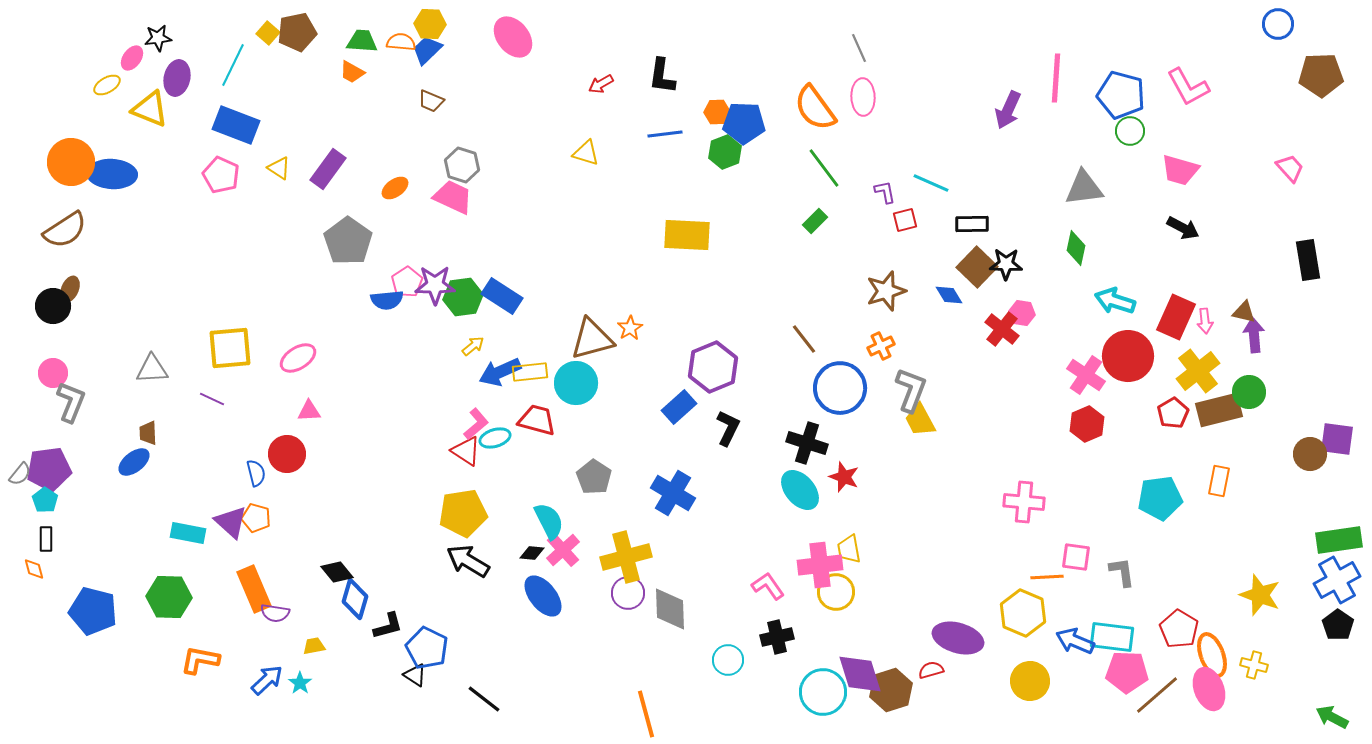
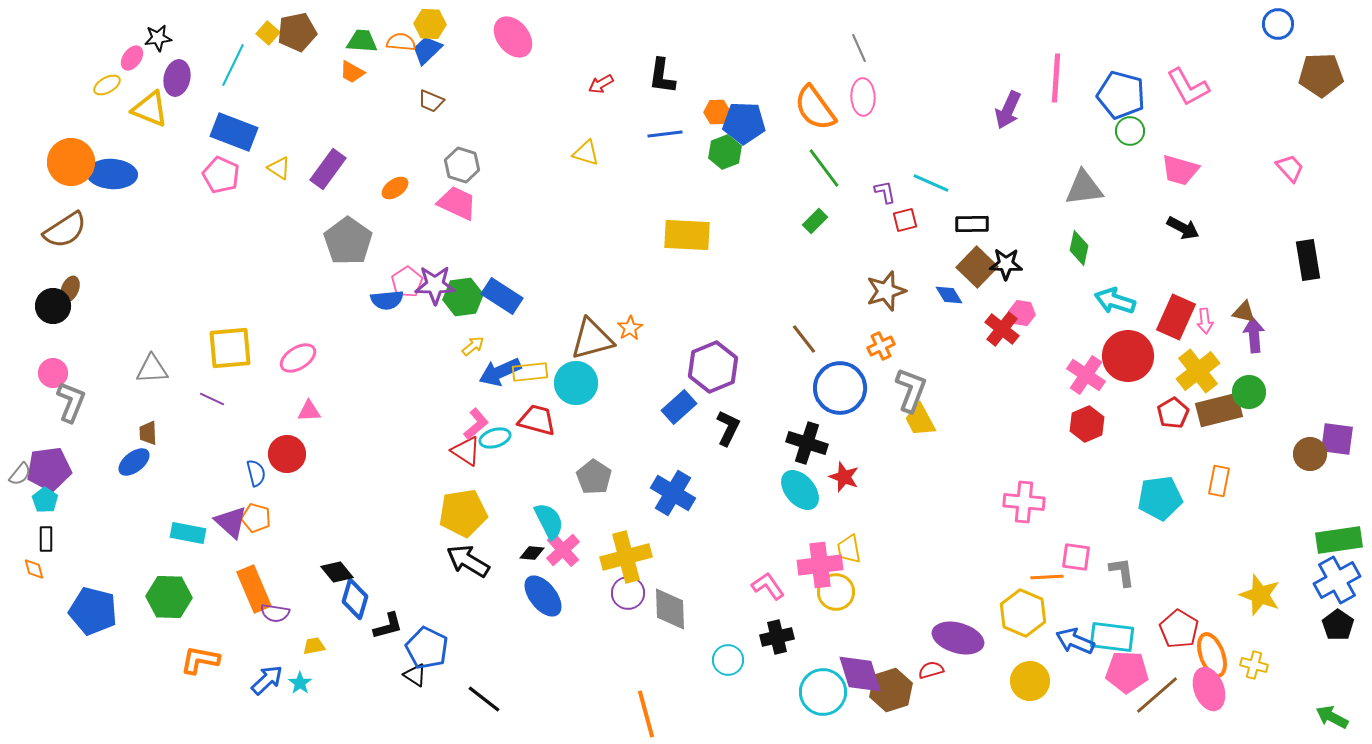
blue rectangle at (236, 125): moved 2 px left, 7 px down
pink trapezoid at (453, 197): moved 4 px right, 6 px down
green diamond at (1076, 248): moved 3 px right
